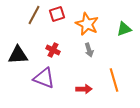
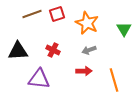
brown line: moved 2 px left, 1 px up; rotated 42 degrees clockwise
orange star: moved 1 px up
green triangle: rotated 42 degrees counterclockwise
gray arrow: rotated 88 degrees clockwise
black triangle: moved 4 px up
purple triangle: moved 5 px left, 1 px down; rotated 15 degrees counterclockwise
red arrow: moved 18 px up
